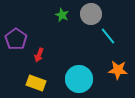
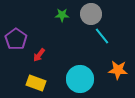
green star: rotated 24 degrees counterclockwise
cyan line: moved 6 px left
red arrow: rotated 16 degrees clockwise
cyan circle: moved 1 px right
